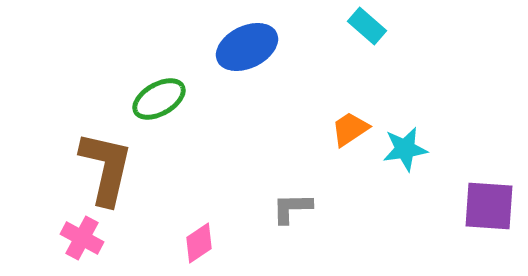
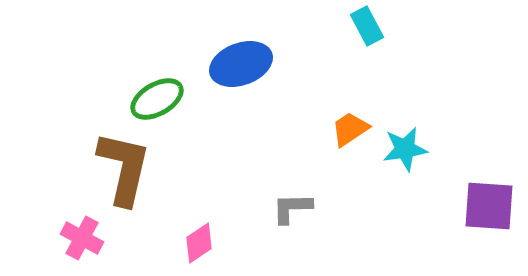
cyan rectangle: rotated 21 degrees clockwise
blue ellipse: moved 6 px left, 17 px down; rotated 6 degrees clockwise
green ellipse: moved 2 px left
brown L-shape: moved 18 px right
